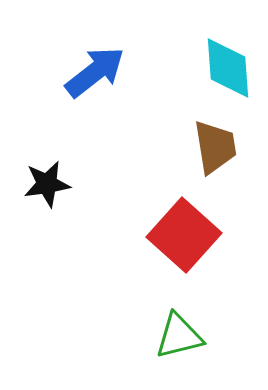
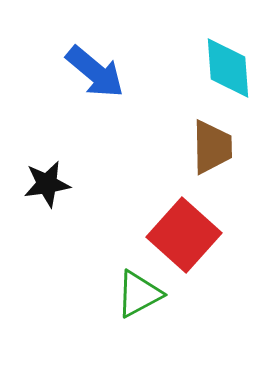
blue arrow: rotated 78 degrees clockwise
brown trapezoid: moved 3 px left; rotated 8 degrees clockwise
green triangle: moved 40 px left, 42 px up; rotated 14 degrees counterclockwise
